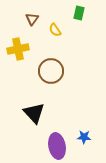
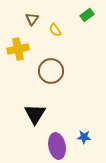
green rectangle: moved 8 px right, 2 px down; rotated 40 degrees clockwise
black triangle: moved 1 px right, 1 px down; rotated 15 degrees clockwise
